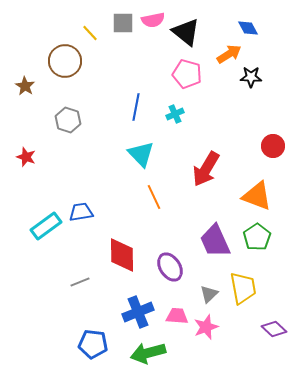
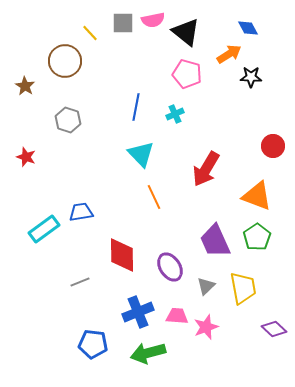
cyan rectangle: moved 2 px left, 3 px down
gray triangle: moved 3 px left, 8 px up
